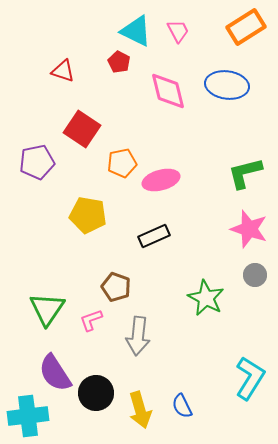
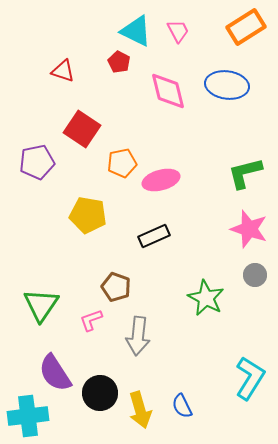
green triangle: moved 6 px left, 4 px up
black circle: moved 4 px right
